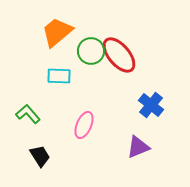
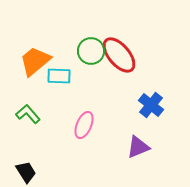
orange trapezoid: moved 22 px left, 29 px down
black trapezoid: moved 14 px left, 16 px down
